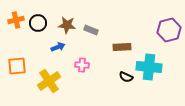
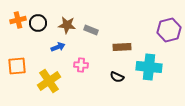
orange cross: moved 2 px right
pink cross: moved 1 px left
black semicircle: moved 9 px left
